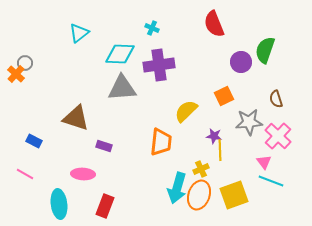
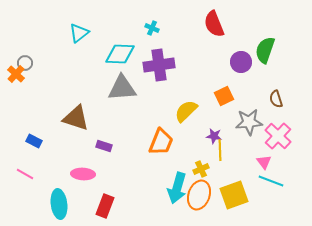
orange trapezoid: rotated 16 degrees clockwise
